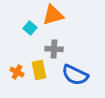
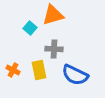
orange cross: moved 4 px left, 2 px up
